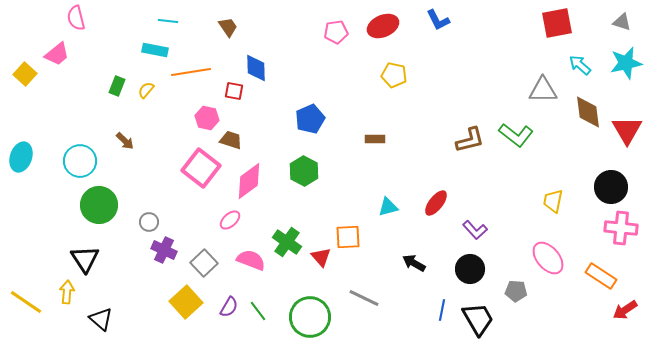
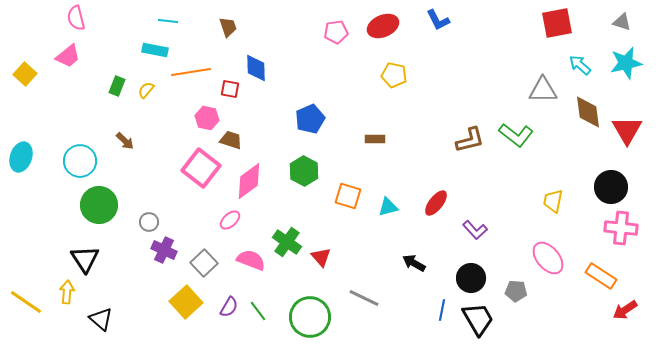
brown trapezoid at (228, 27): rotated 15 degrees clockwise
pink trapezoid at (57, 54): moved 11 px right, 2 px down
red square at (234, 91): moved 4 px left, 2 px up
orange square at (348, 237): moved 41 px up; rotated 20 degrees clockwise
black circle at (470, 269): moved 1 px right, 9 px down
